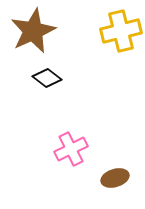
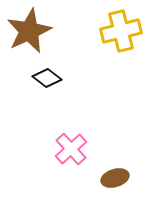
brown star: moved 4 px left
pink cross: rotated 16 degrees counterclockwise
